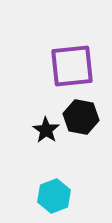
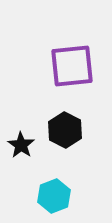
black hexagon: moved 16 px left, 13 px down; rotated 16 degrees clockwise
black star: moved 25 px left, 15 px down
